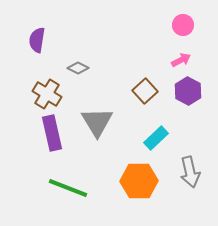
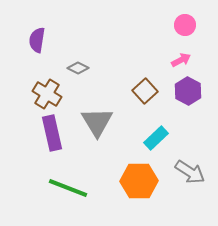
pink circle: moved 2 px right
gray arrow: rotated 44 degrees counterclockwise
